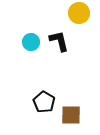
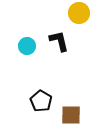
cyan circle: moved 4 px left, 4 px down
black pentagon: moved 3 px left, 1 px up
